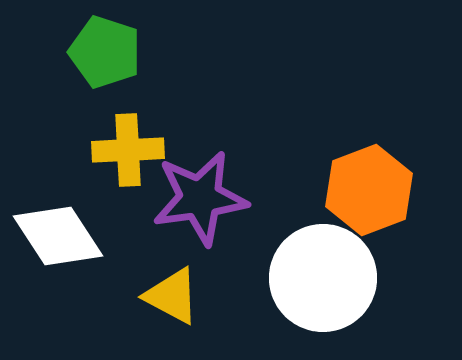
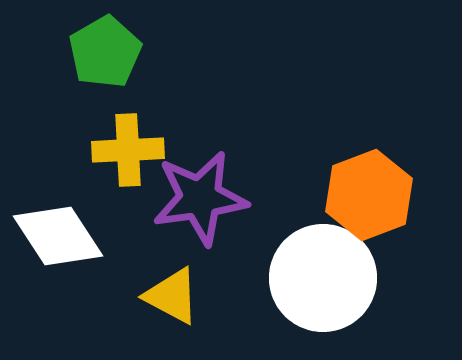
green pentagon: rotated 24 degrees clockwise
orange hexagon: moved 5 px down
